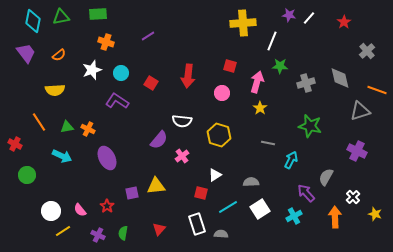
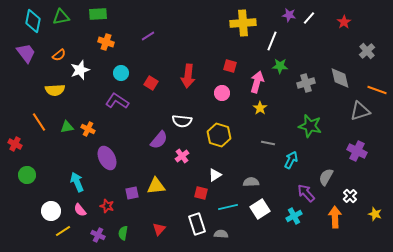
white star at (92, 70): moved 12 px left
cyan arrow at (62, 156): moved 15 px right, 26 px down; rotated 138 degrees counterclockwise
white cross at (353, 197): moved 3 px left, 1 px up
red star at (107, 206): rotated 16 degrees counterclockwise
cyan line at (228, 207): rotated 18 degrees clockwise
